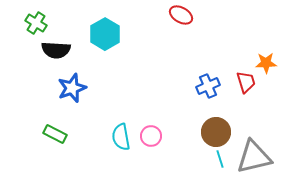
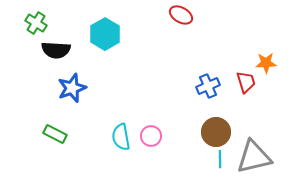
cyan line: rotated 18 degrees clockwise
